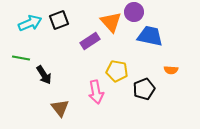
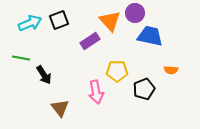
purple circle: moved 1 px right, 1 px down
orange triangle: moved 1 px left, 1 px up
yellow pentagon: rotated 10 degrees counterclockwise
